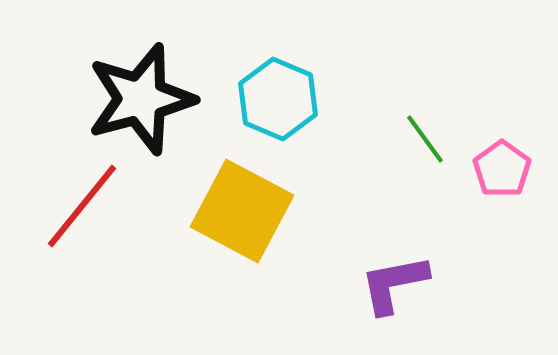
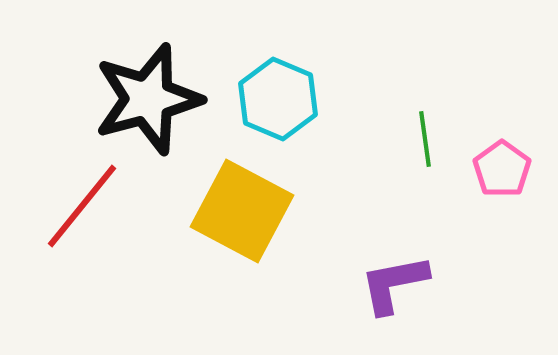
black star: moved 7 px right
green line: rotated 28 degrees clockwise
